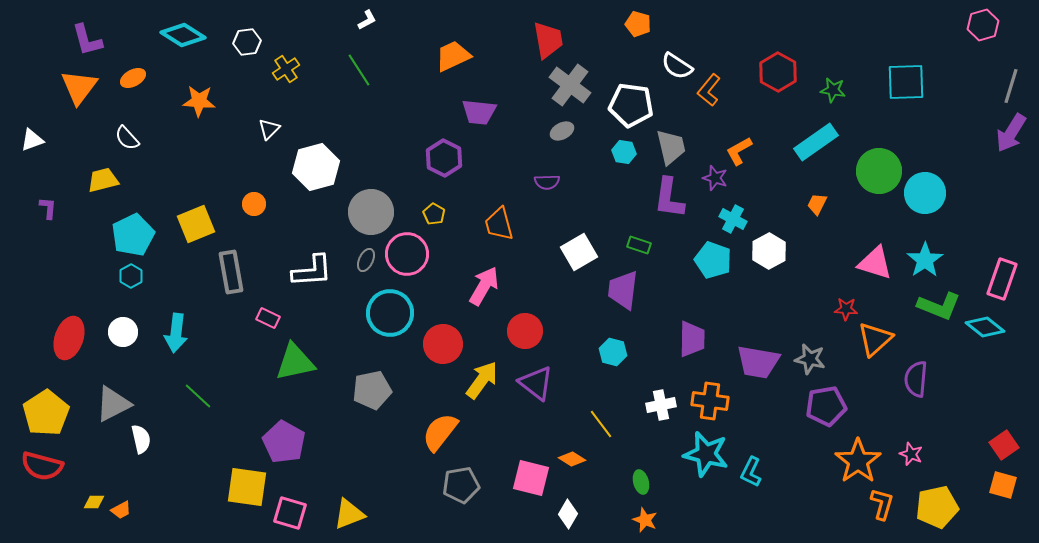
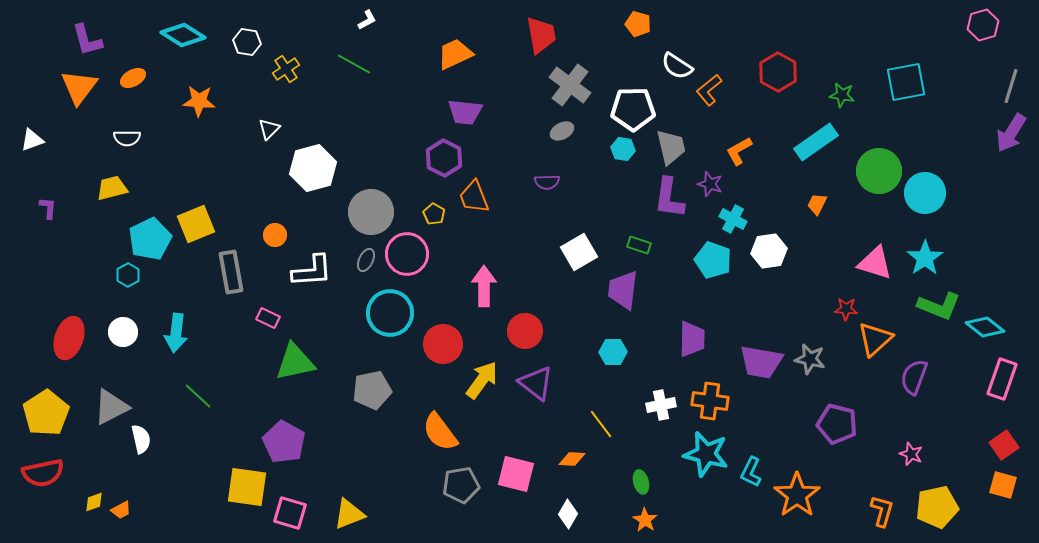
red trapezoid at (548, 40): moved 7 px left, 5 px up
white hexagon at (247, 42): rotated 16 degrees clockwise
orange trapezoid at (453, 56): moved 2 px right, 2 px up
green line at (359, 70): moved 5 px left, 6 px up; rotated 28 degrees counterclockwise
cyan square at (906, 82): rotated 9 degrees counterclockwise
orange L-shape at (709, 90): rotated 12 degrees clockwise
green star at (833, 90): moved 9 px right, 5 px down
white pentagon at (631, 105): moved 2 px right, 4 px down; rotated 9 degrees counterclockwise
purple trapezoid at (479, 112): moved 14 px left
white semicircle at (127, 138): rotated 48 degrees counterclockwise
cyan hexagon at (624, 152): moved 1 px left, 3 px up
white hexagon at (316, 167): moved 3 px left, 1 px down
purple star at (715, 178): moved 5 px left, 6 px down
yellow trapezoid at (103, 180): moved 9 px right, 8 px down
orange circle at (254, 204): moved 21 px right, 31 px down
orange trapezoid at (499, 224): moved 25 px left, 27 px up; rotated 6 degrees counterclockwise
cyan pentagon at (133, 235): moved 17 px right, 4 px down
white hexagon at (769, 251): rotated 20 degrees clockwise
cyan star at (925, 260): moved 2 px up
cyan hexagon at (131, 276): moved 3 px left, 1 px up
pink rectangle at (1002, 279): moved 100 px down
pink arrow at (484, 286): rotated 30 degrees counterclockwise
cyan hexagon at (613, 352): rotated 16 degrees counterclockwise
purple trapezoid at (758, 362): moved 3 px right
purple semicircle at (916, 379): moved 2 px left, 2 px up; rotated 15 degrees clockwise
gray triangle at (113, 404): moved 2 px left, 3 px down
purple pentagon at (826, 406): moved 11 px right, 18 px down; rotated 24 degrees clockwise
orange semicircle at (440, 432): rotated 75 degrees counterclockwise
orange diamond at (572, 459): rotated 28 degrees counterclockwise
orange star at (858, 461): moved 61 px left, 34 px down
red semicircle at (42, 466): moved 1 px right, 7 px down; rotated 27 degrees counterclockwise
pink square at (531, 478): moved 15 px left, 4 px up
yellow diamond at (94, 502): rotated 20 degrees counterclockwise
orange L-shape at (882, 504): moved 7 px down
orange star at (645, 520): rotated 10 degrees clockwise
